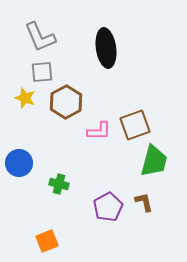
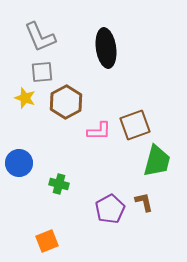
green trapezoid: moved 3 px right
purple pentagon: moved 2 px right, 2 px down
